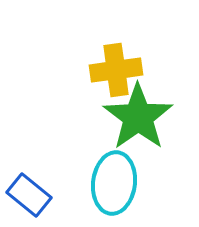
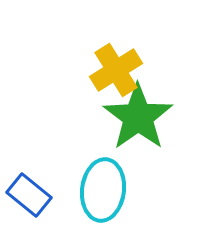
yellow cross: rotated 24 degrees counterclockwise
cyan ellipse: moved 11 px left, 7 px down
